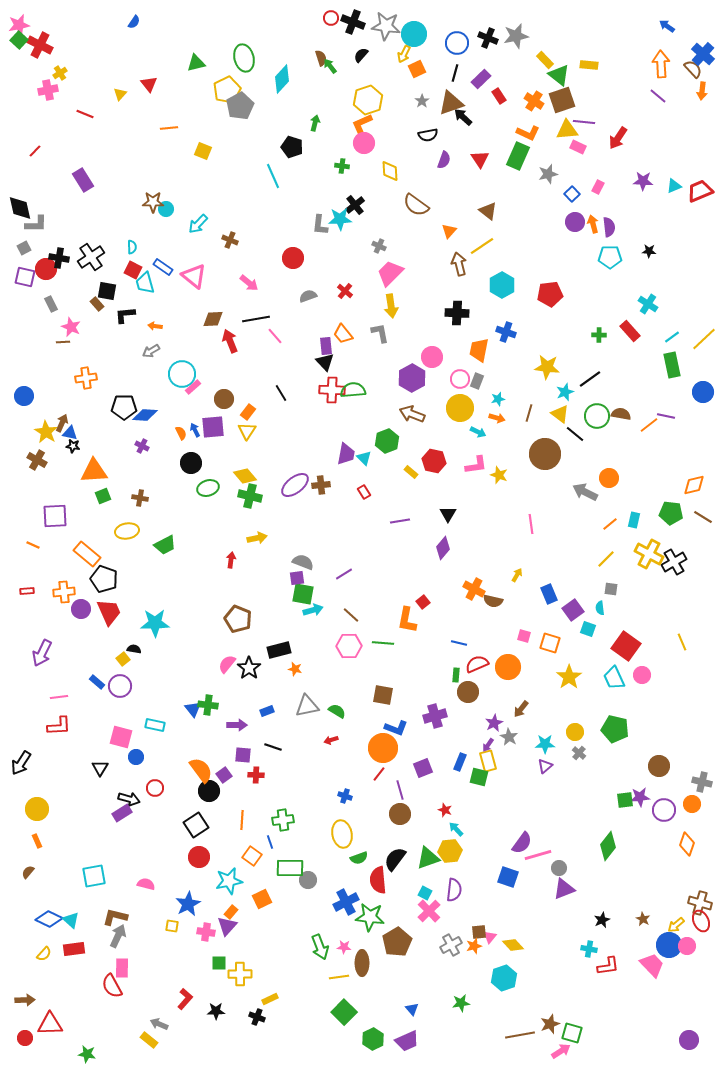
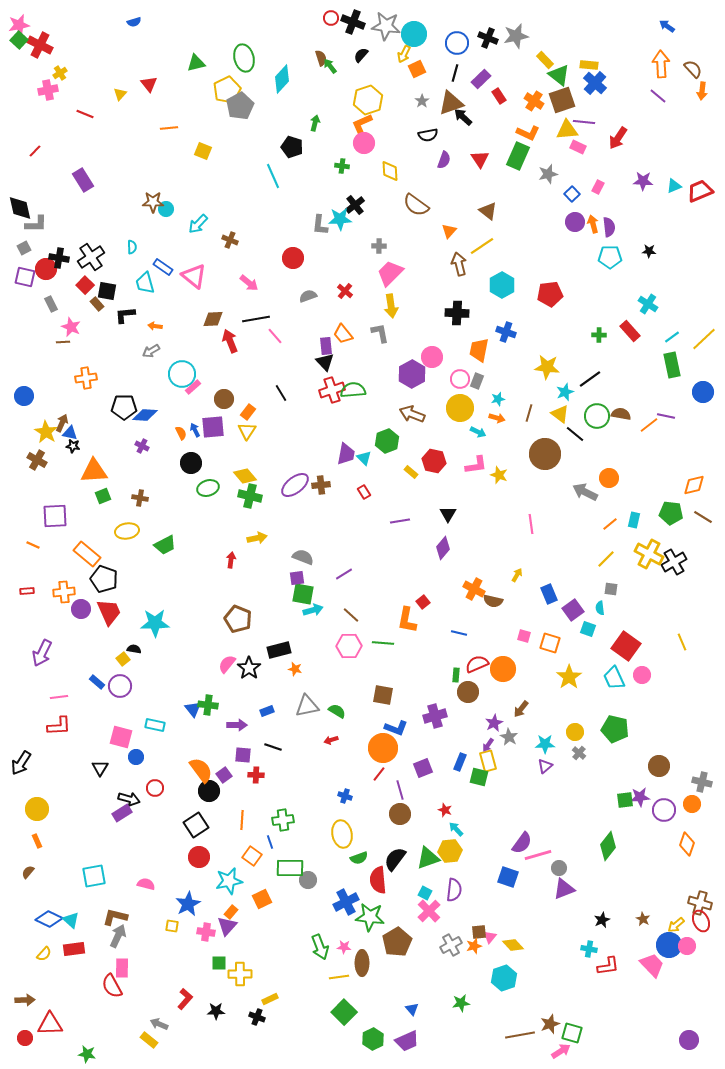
blue semicircle at (134, 22): rotated 40 degrees clockwise
blue cross at (703, 54): moved 108 px left, 29 px down
gray cross at (379, 246): rotated 24 degrees counterclockwise
red square at (133, 270): moved 48 px left, 15 px down; rotated 18 degrees clockwise
purple hexagon at (412, 378): moved 4 px up
red cross at (332, 390): rotated 20 degrees counterclockwise
gray semicircle at (303, 562): moved 5 px up
blue line at (459, 643): moved 10 px up
orange circle at (508, 667): moved 5 px left, 2 px down
